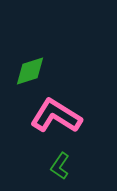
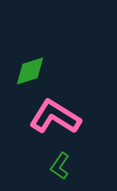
pink L-shape: moved 1 px left, 1 px down
